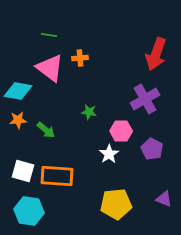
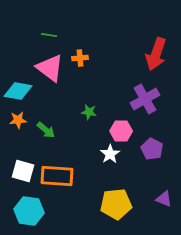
white star: moved 1 px right
